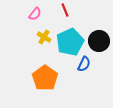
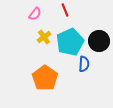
yellow cross: rotated 24 degrees clockwise
blue semicircle: rotated 21 degrees counterclockwise
